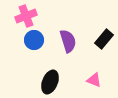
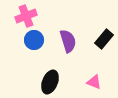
pink triangle: moved 2 px down
